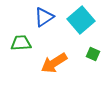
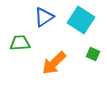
cyan square: rotated 16 degrees counterclockwise
green trapezoid: moved 1 px left
orange arrow: rotated 12 degrees counterclockwise
